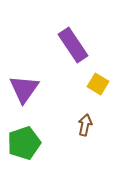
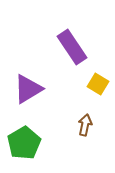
purple rectangle: moved 1 px left, 2 px down
purple triangle: moved 4 px right; rotated 24 degrees clockwise
green pentagon: rotated 12 degrees counterclockwise
